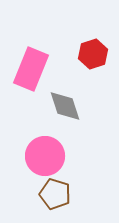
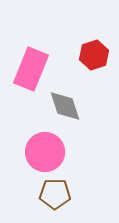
red hexagon: moved 1 px right, 1 px down
pink circle: moved 4 px up
brown pentagon: rotated 16 degrees counterclockwise
